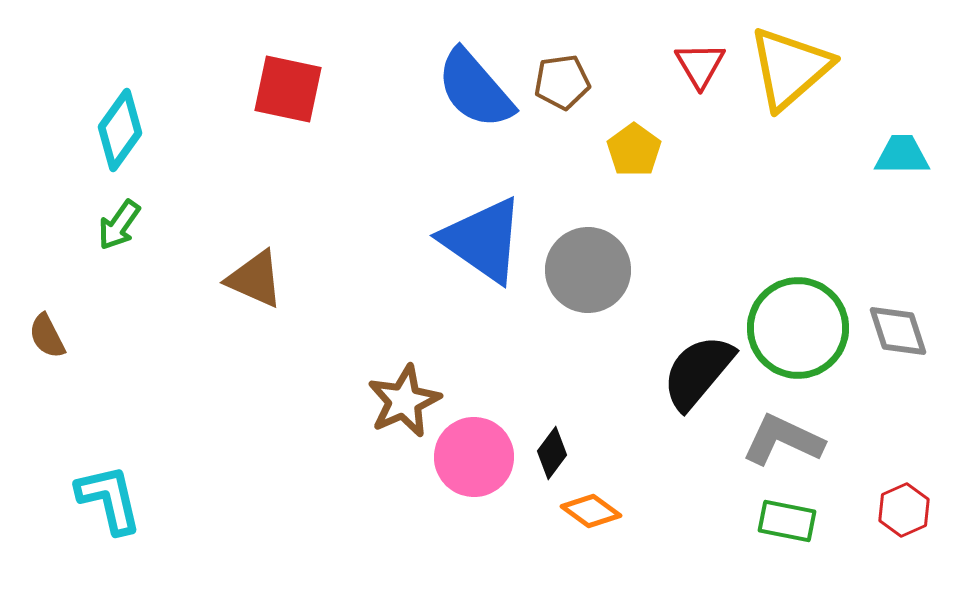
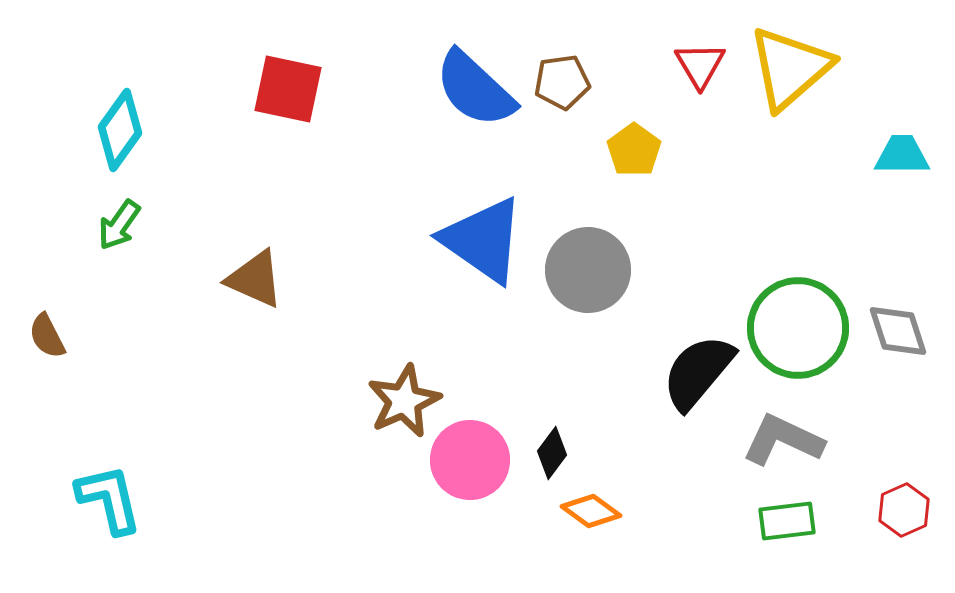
blue semicircle: rotated 6 degrees counterclockwise
pink circle: moved 4 px left, 3 px down
green rectangle: rotated 18 degrees counterclockwise
